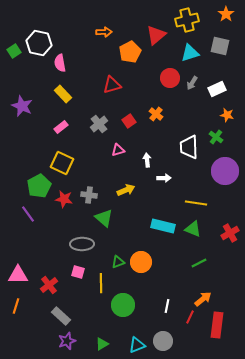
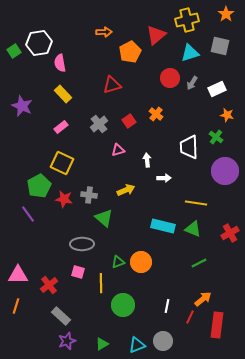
white hexagon at (39, 43): rotated 20 degrees counterclockwise
